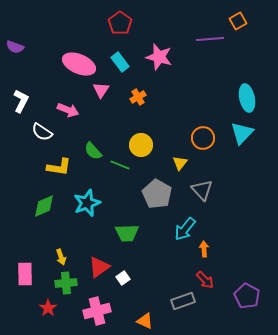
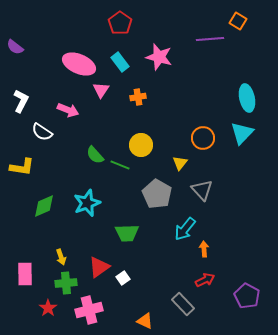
orange square: rotated 30 degrees counterclockwise
purple semicircle: rotated 18 degrees clockwise
orange cross: rotated 21 degrees clockwise
green semicircle: moved 2 px right, 4 px down
yellow L-shape: moved 37 px left
red arrow: rotated 72 degrees counterclockwise
gray rectangle: moved 3 px down; rotated 65 degrees clockwise
pink cross: moved 8 px left, 1 px up
